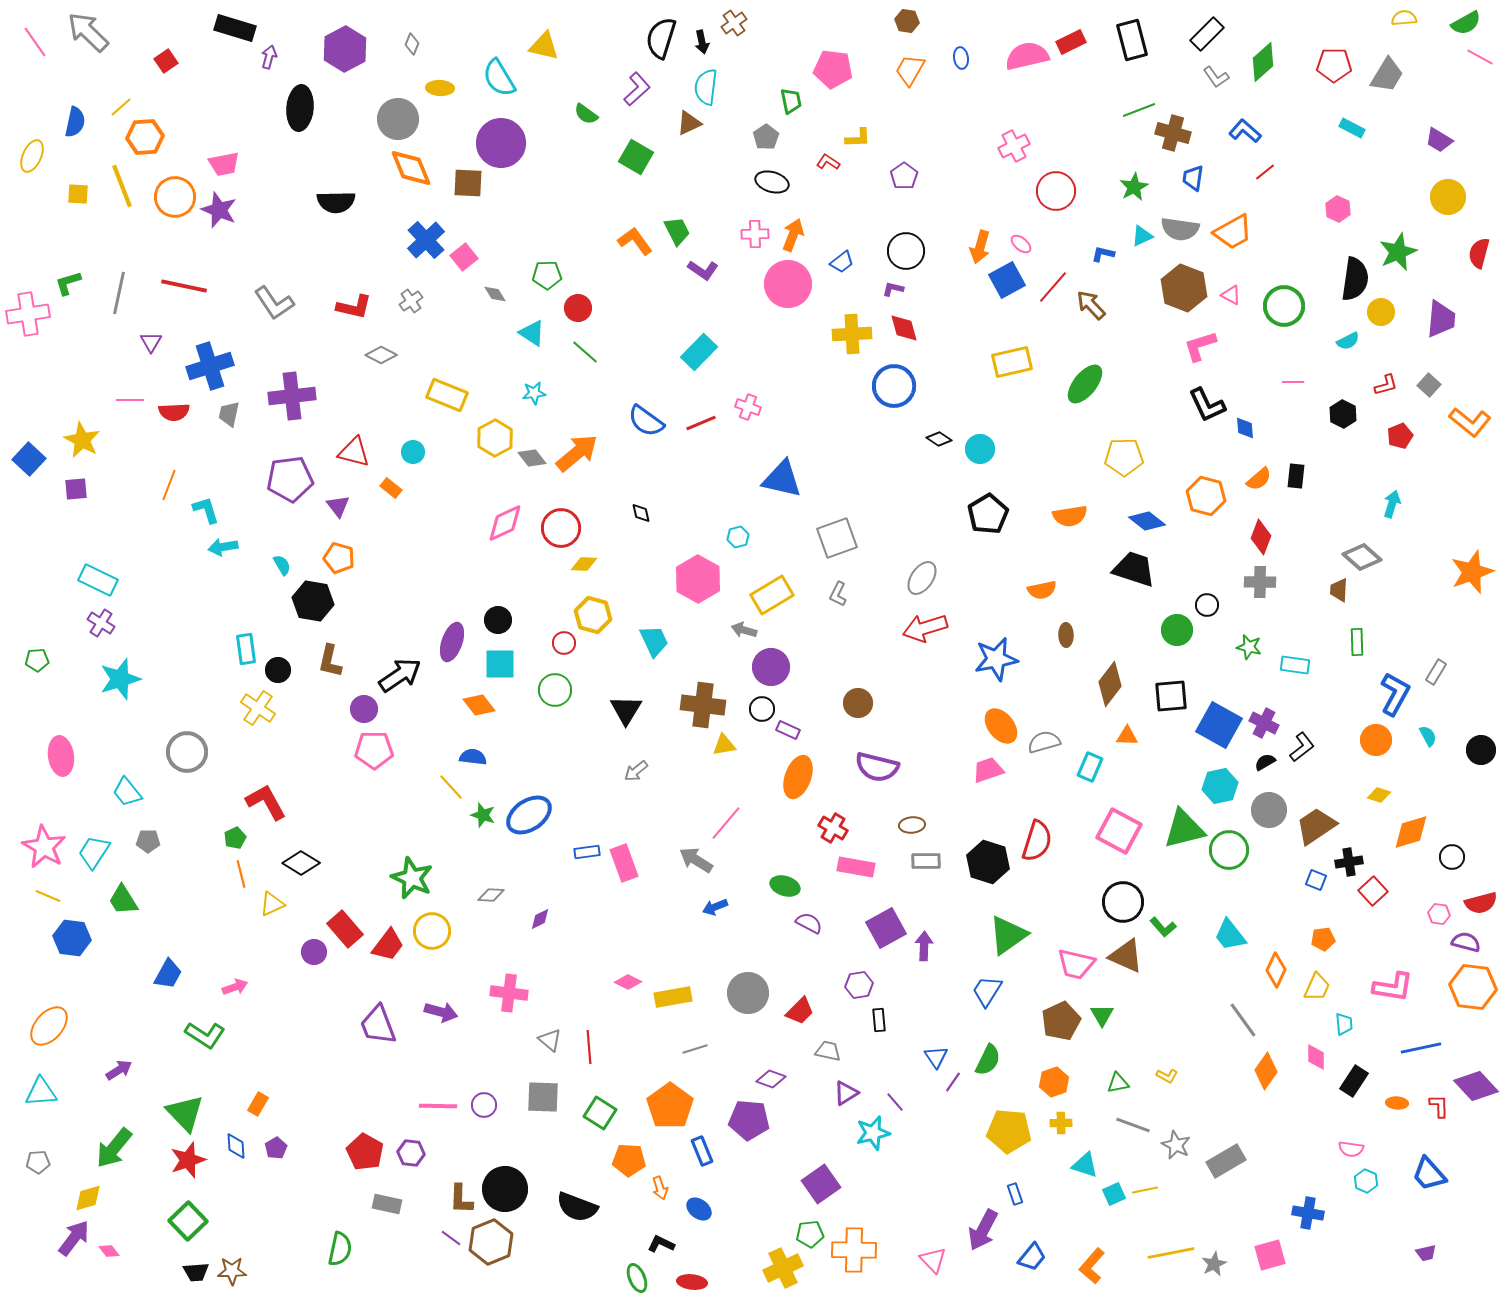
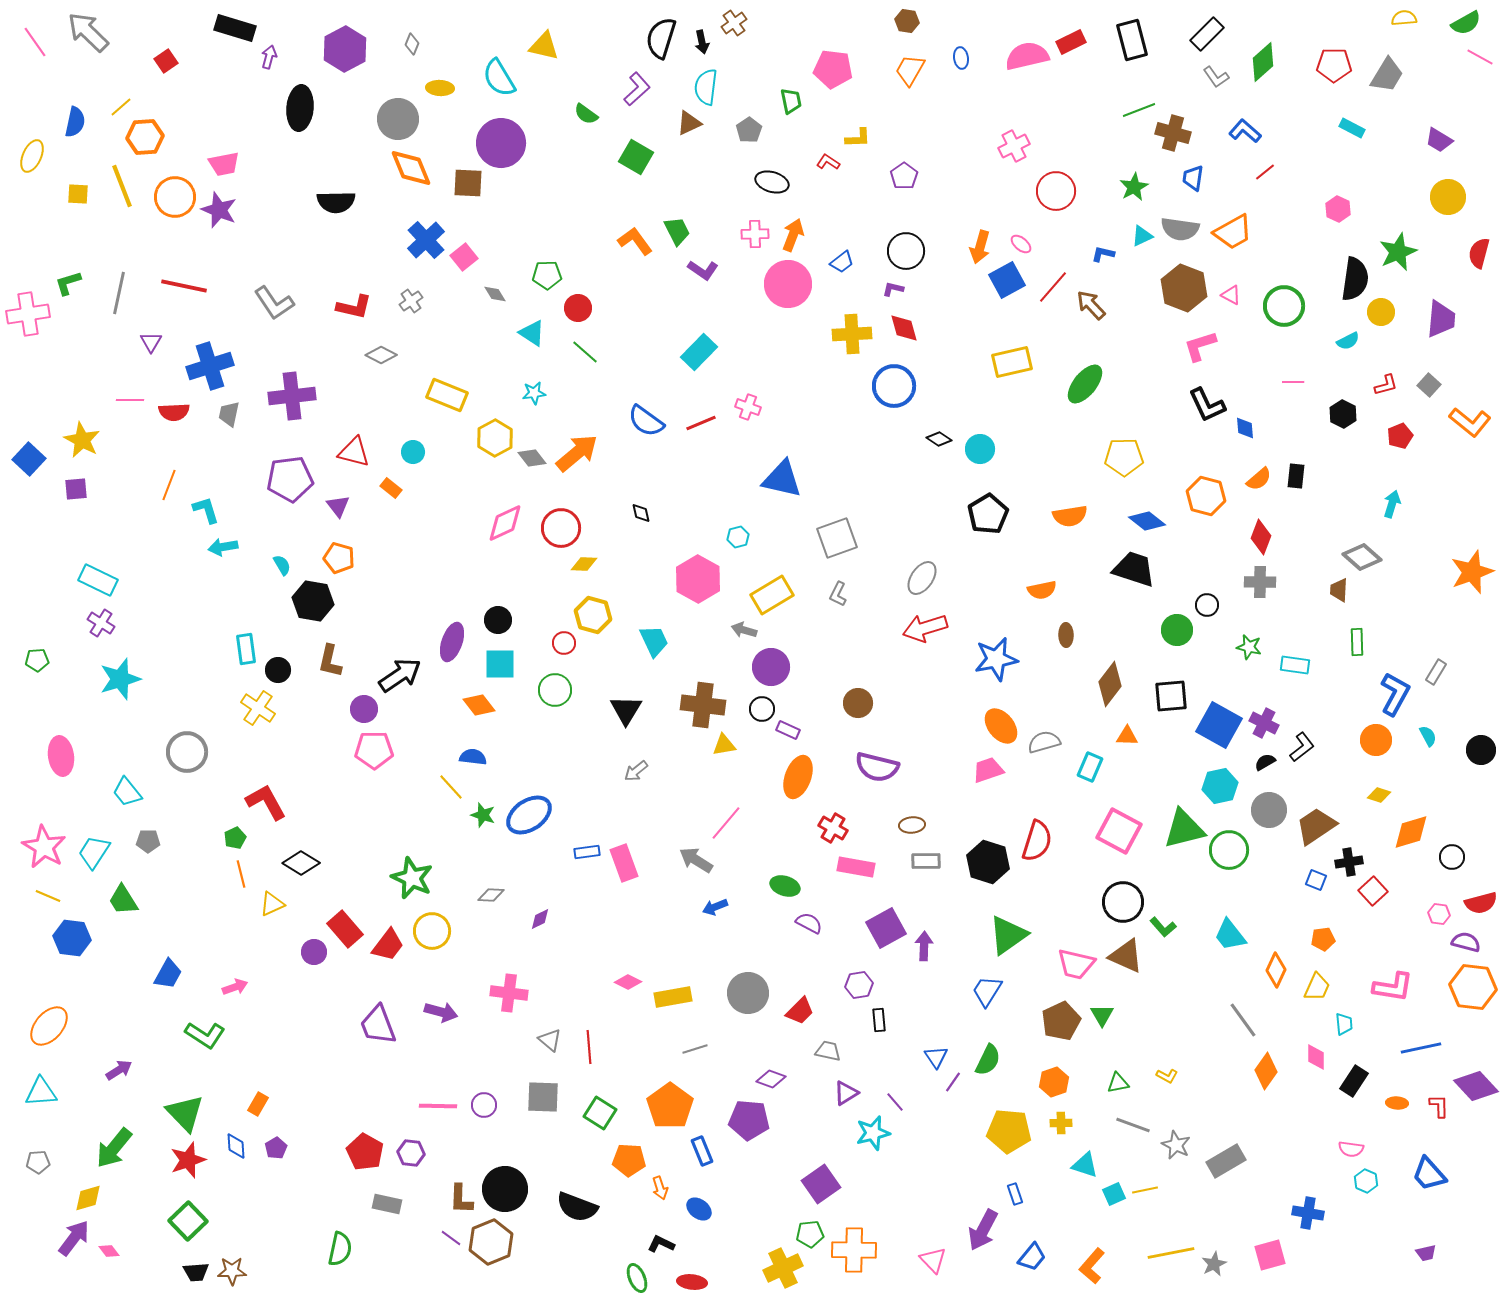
gray pentagon at (766, 137): moved 17 px left, 7 px up
